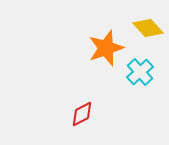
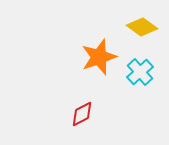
yellow diamond: moved 6 px left, 1 px up; rotated 12 degrees counterclockwise
orange star: moved 7 px left, 9 px down
